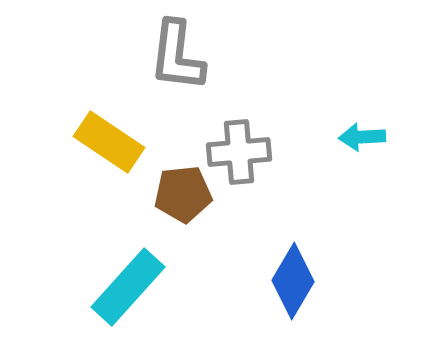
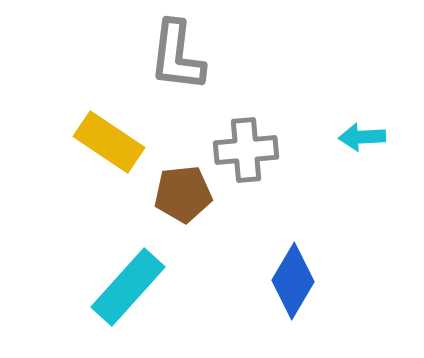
gray cross: moved 7 px right, 2 px up
